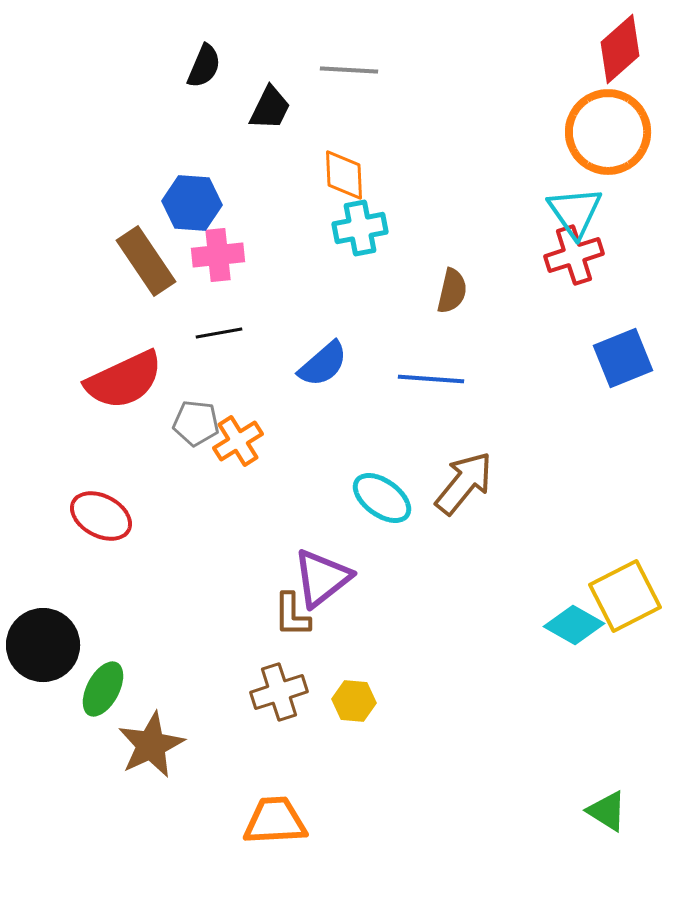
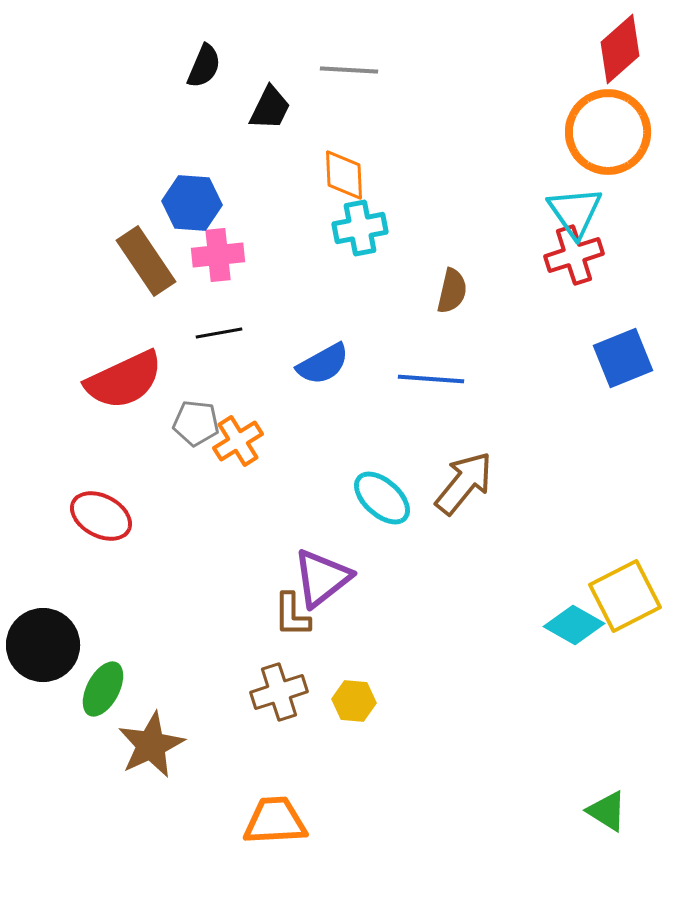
blue semicircle: rotated 12 degrees clockwise
cyan ellipse: rotated 6 degrees clockwise
